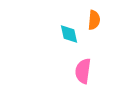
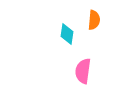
cyan diamond: moved 2 px left; rotated 20 degrees clockwise
